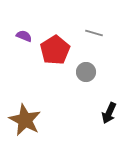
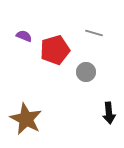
red pentagon: rotated 16 degrees clockwise
black arrow: rotated 30 degrees counterclockwise
brown star: moved 1 px right, 1 px up
